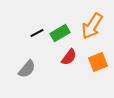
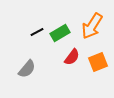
black line: moved 1 px up
red semicircle: moved 3 px right
